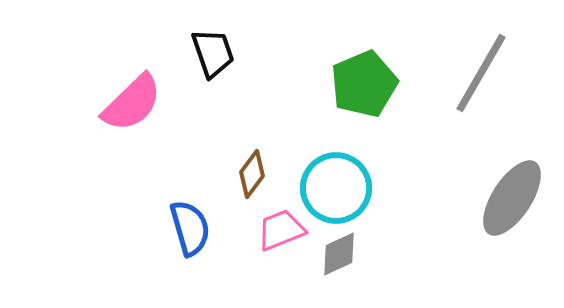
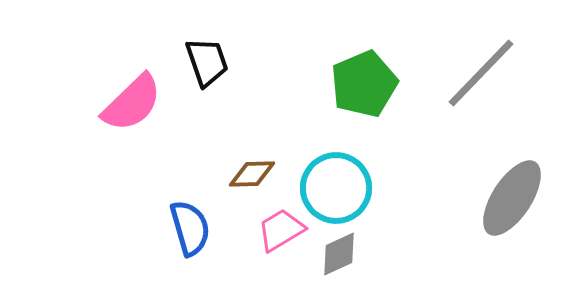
black trapezoid: moved 6 px left, 9 px down
gray line: rotated 14 degrees clockwise
brown diamond: rotated 51 degrees clockwise
pink trapezoid: rotated 9 degrees counterclockwise
